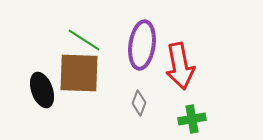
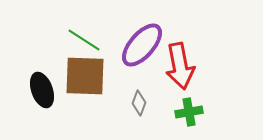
purple ellipse: rotated 33 degrees clockwise
brown square: moved 6 px right, 3 px down
green cross: moved 3 px left, 7 px up
